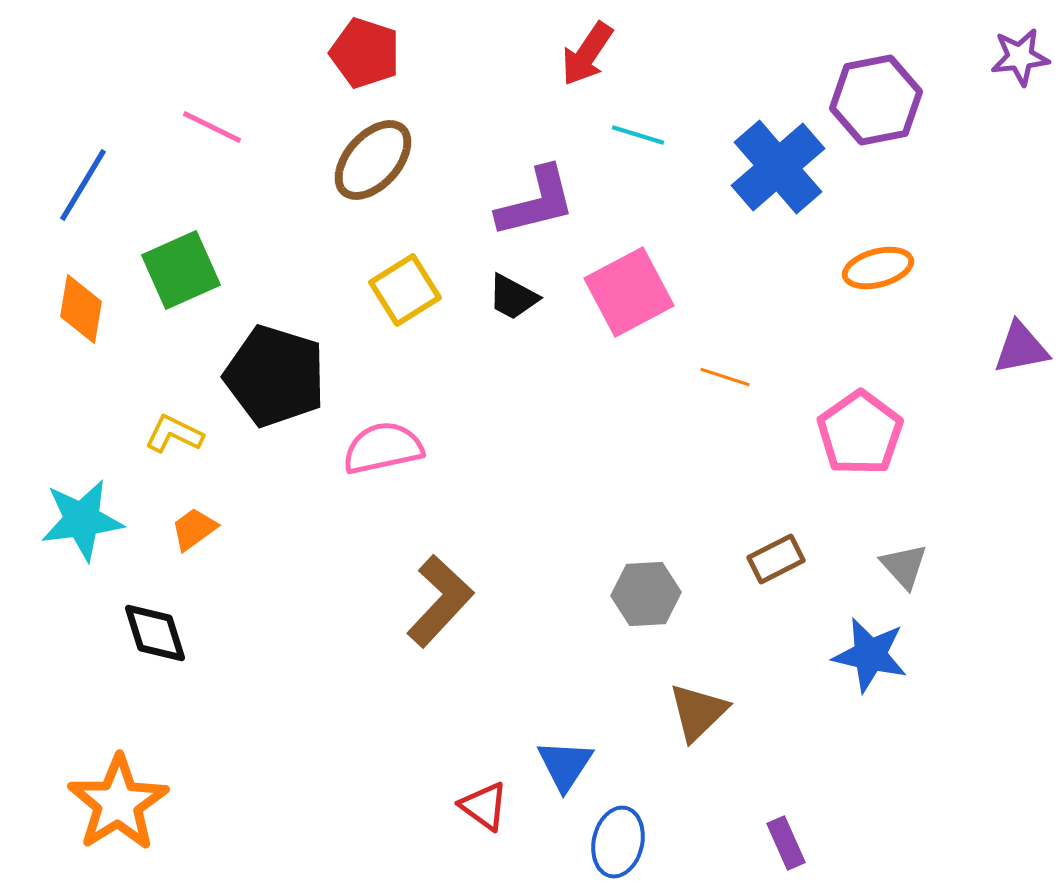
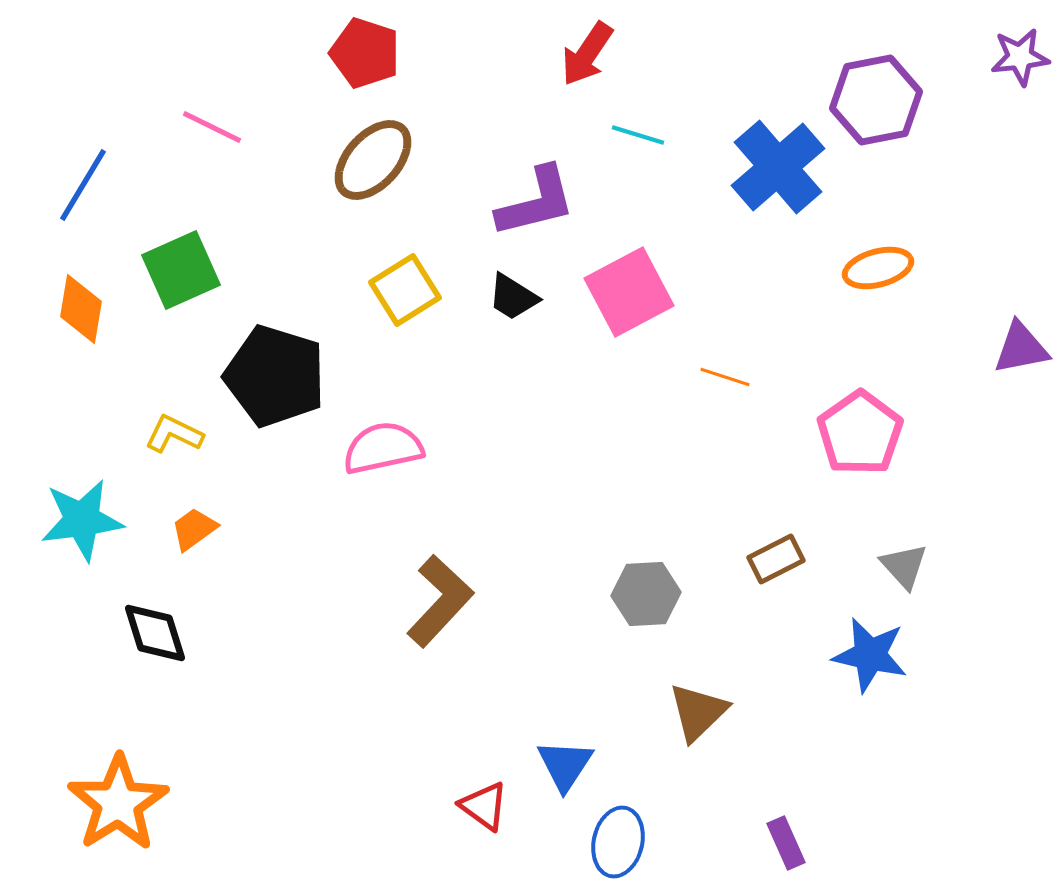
black trapezoid: rotated 4 degrees clockwise
